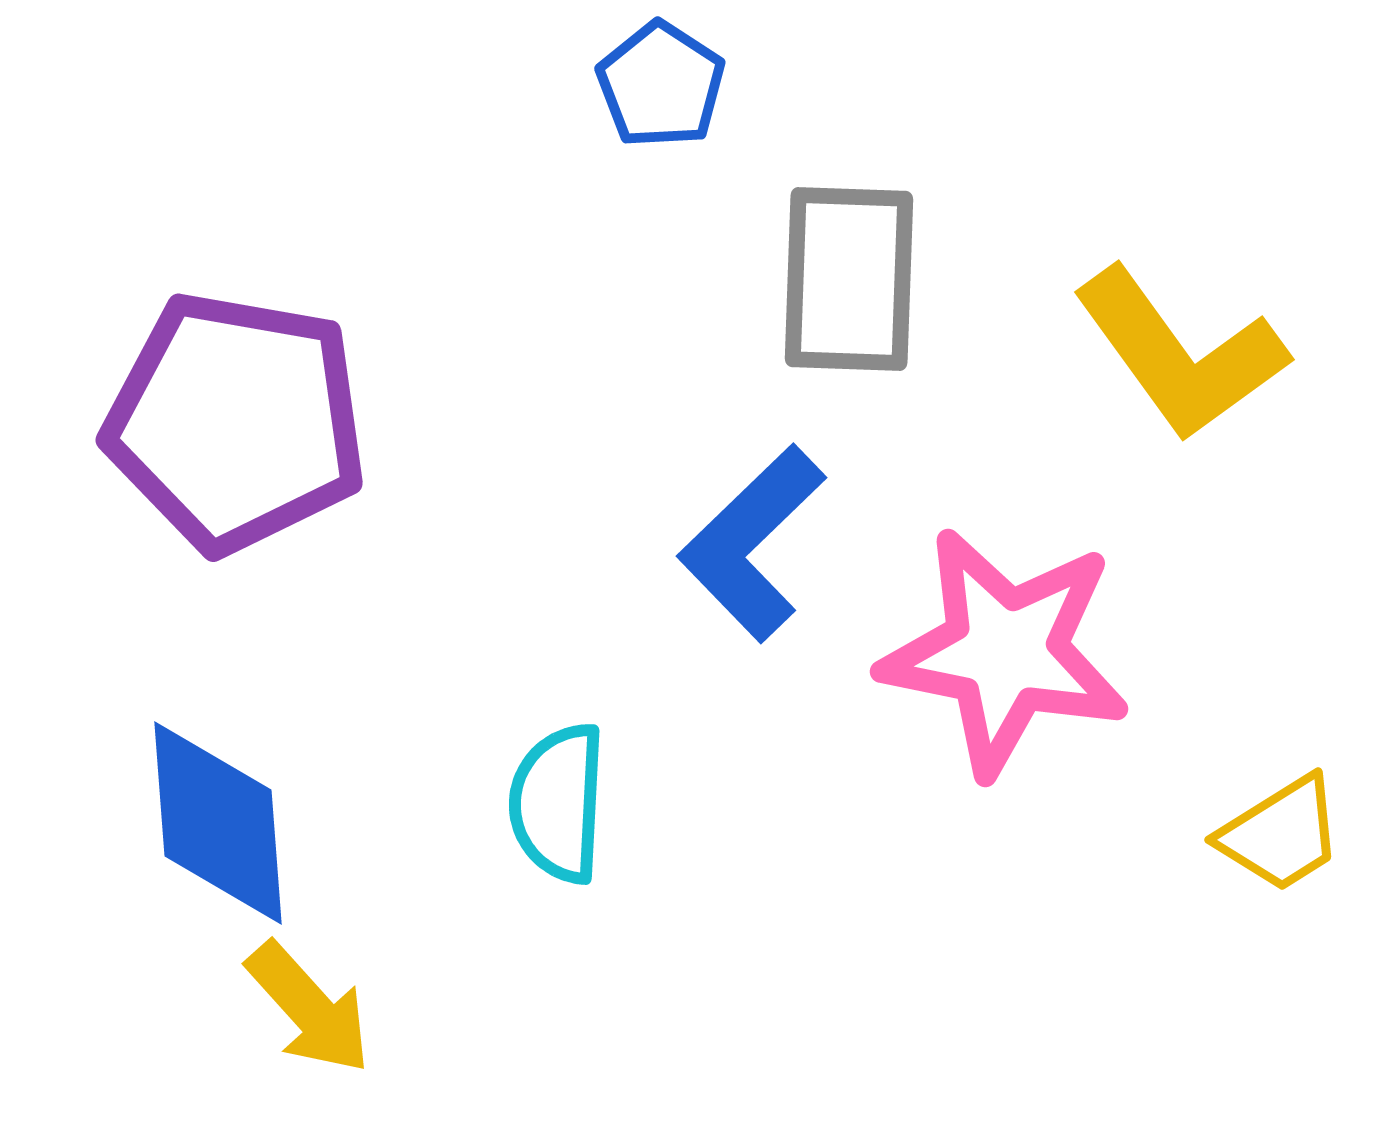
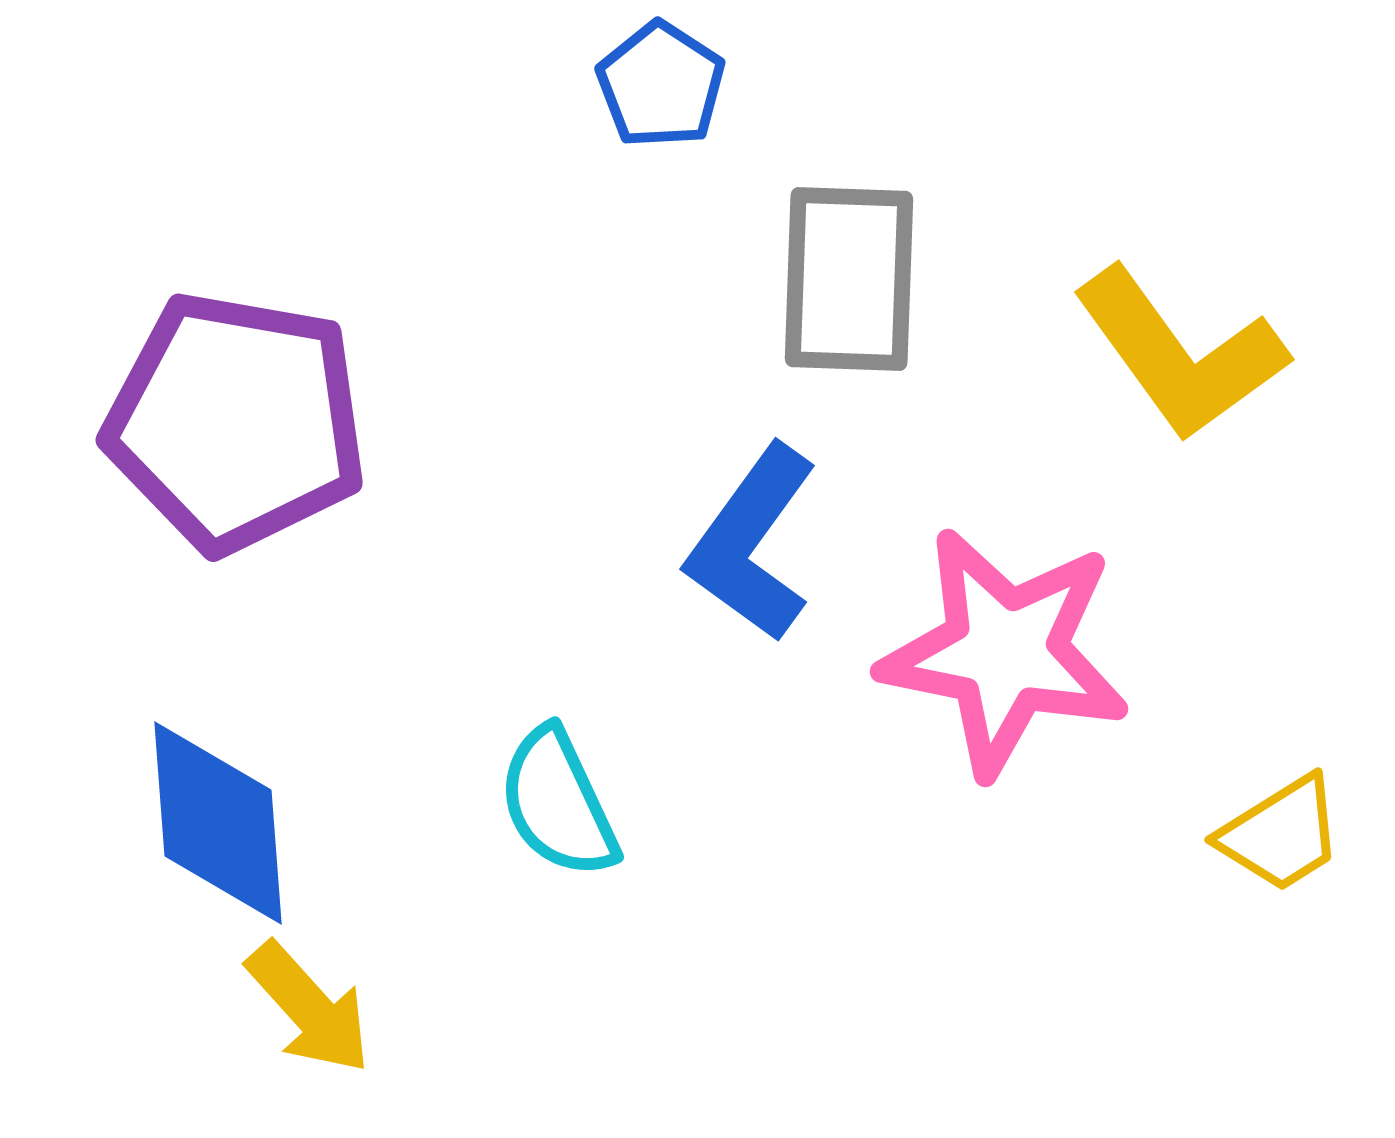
blue L-shape: rotated 10 degrees counterclockwise
cyan semicircle: rotated 28 degrees counterclockwise
